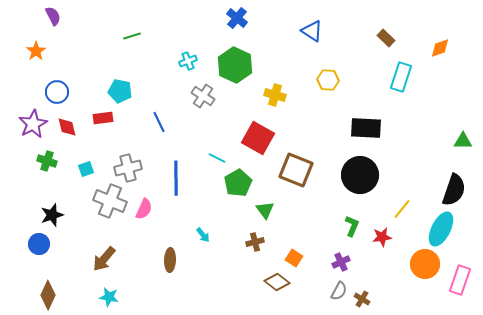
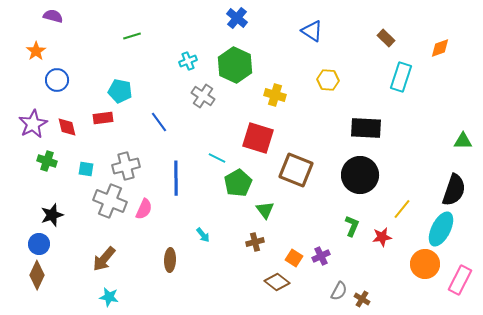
purple semicircle at (53, 16): rotated 48 degrees counterclockwise
blue circle at (57, 92): moved 12 px up
blue line at (159, 122): rotated 10 degrees counterclockwise
red square at (258, 138): rotated 12 degrees counterclockwise
gray cross at (128, 168): moved 2 px left, 2 px up
cyan square at (86, 169): rotated 28 degrees clockwise
purple cross at (341, 262): moved 20 px left, 6 px up
pink rectangle at (460, 280): rotated 8 degrees clockwise
brown diamond at (48, 295): moved 11 px left, 20 px up
